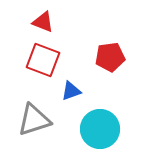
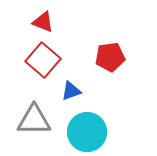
red square: rotated 20 degrees clockwise
gray triangle: rotated 18 degrees clockwise
cyan circle: moved 13 px left, 3 px down
